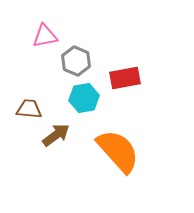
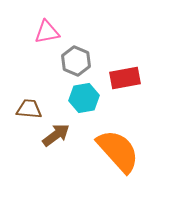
pink triangle: moved 2 px right, 4 px up
